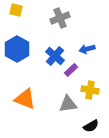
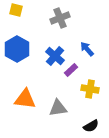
blue arrow: rotated 63 degrees clockwise
yellow cross: moved 1 px up
orange triangle: rotated 15 degrees counterclockwise
gray triangle: moved 10 px left, 4 px down
